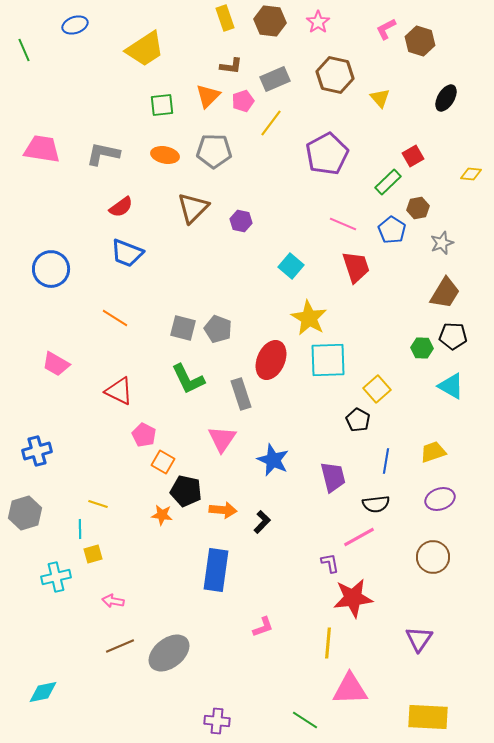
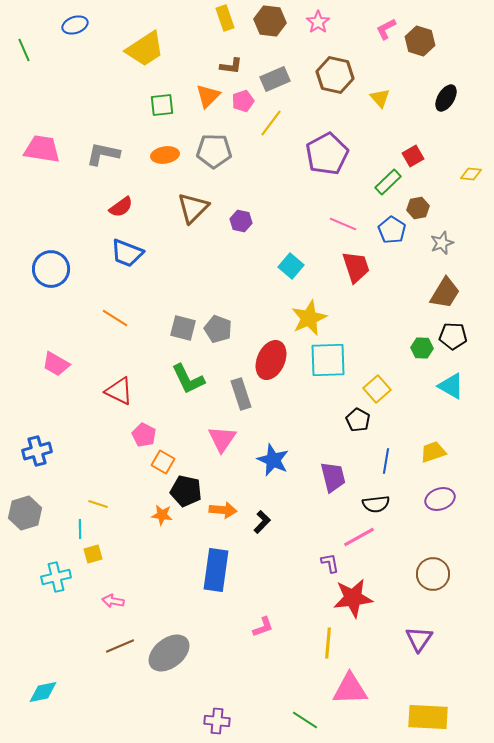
orange ellipse at (165, 155): rotated 20 degrees counterclockwise
yellow star at (309, 318): rotated 18 degrees clockwise
brown circle at (433, 557): moved 17 px down
